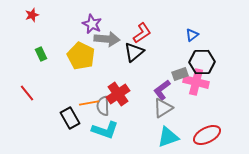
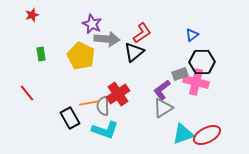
green rectangle: rotated 16 degrees clockwise
cyan triangle: moved 15 px right, 3 px up
